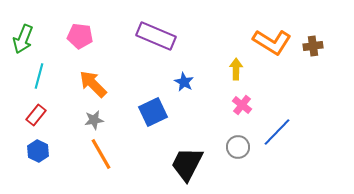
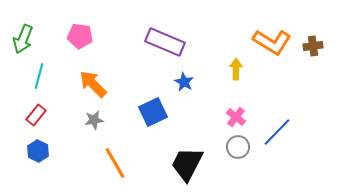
purple rectangle: moved 9 px right, 6 px down
pink cross: moved 6 px left, 12 px down
orange line: moved 14 px right, 9 px down
